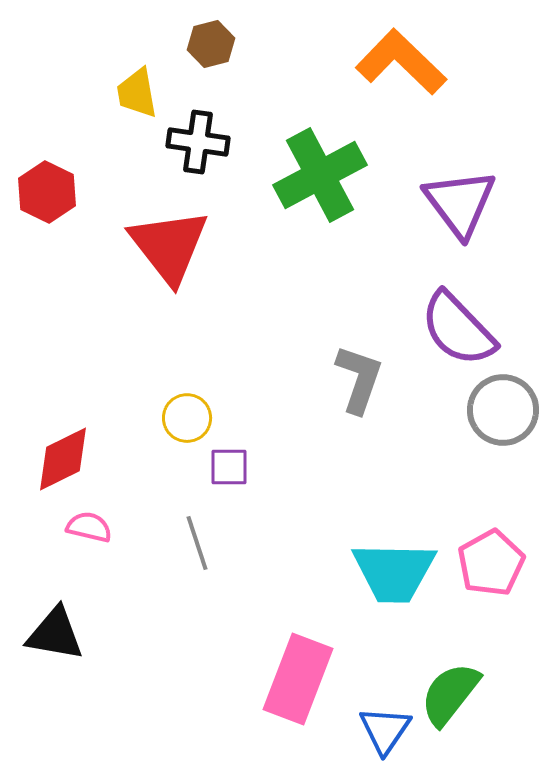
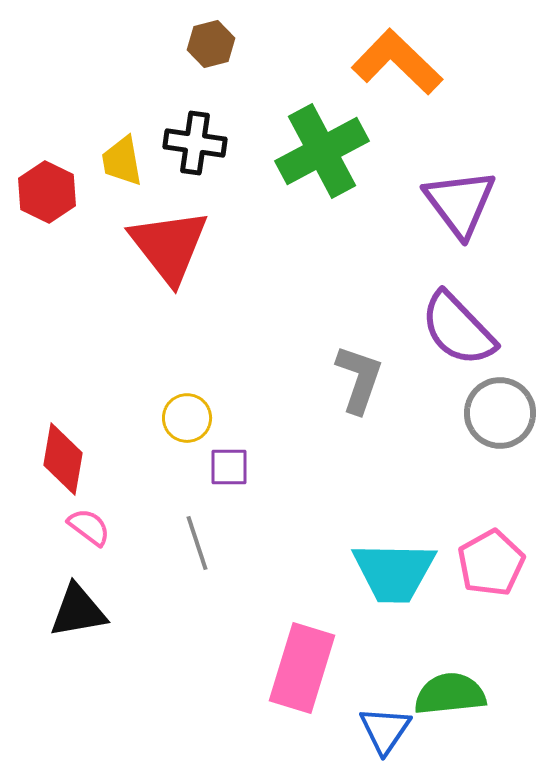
orange L-shape: moved 4 px left
yellow trapezoid: moved 15 px left, 68 px down
black cross: moved 3 px left, 1 px down
green cross: moved 2 px right, 24 px up
gray circle: moved 3 px left, 3 px down
red diamond: rotated 54 degrees counterclockwise
pink semicircle: rotated 24 degrees clockwise
black triangle: moved 23 px right, 23 px up; rotated 20 degrees counterclockwise
pink rectangle: moved 4 px right, 11 px up; rotated 4 degrees counterclockwise
green semicircle: rotated 46 degrees clockwise
